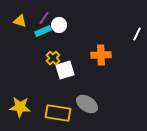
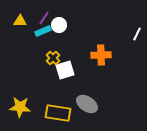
yellow triangle: rotated 16 degrees counterclockwise
